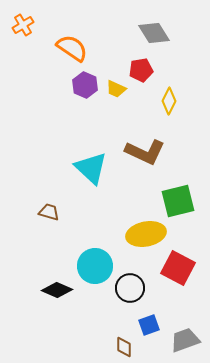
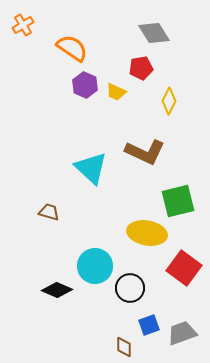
red pentagon: moved 2 px up
yellow trapezoid: moved 3 px down
yellow ellipse: moved 1 px right, 1 px up; rotated 21 degrees clockwise
red square: moved 6 px right; rotated 8 degrees clockwise
gray trapezoid: moved 3 px left, 7 px up
